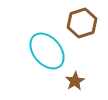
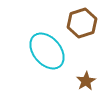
brown star: moved 11 px right
